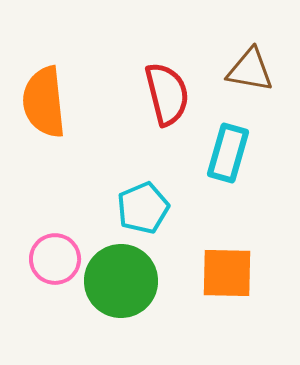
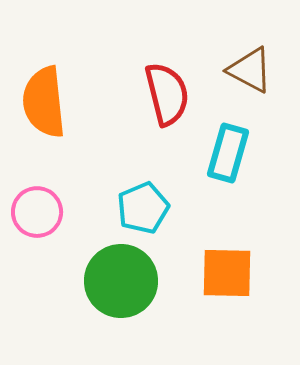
brown triangle: rotated 18 degrees clockwise
pink circle: moved 18 px left, 47 px up
